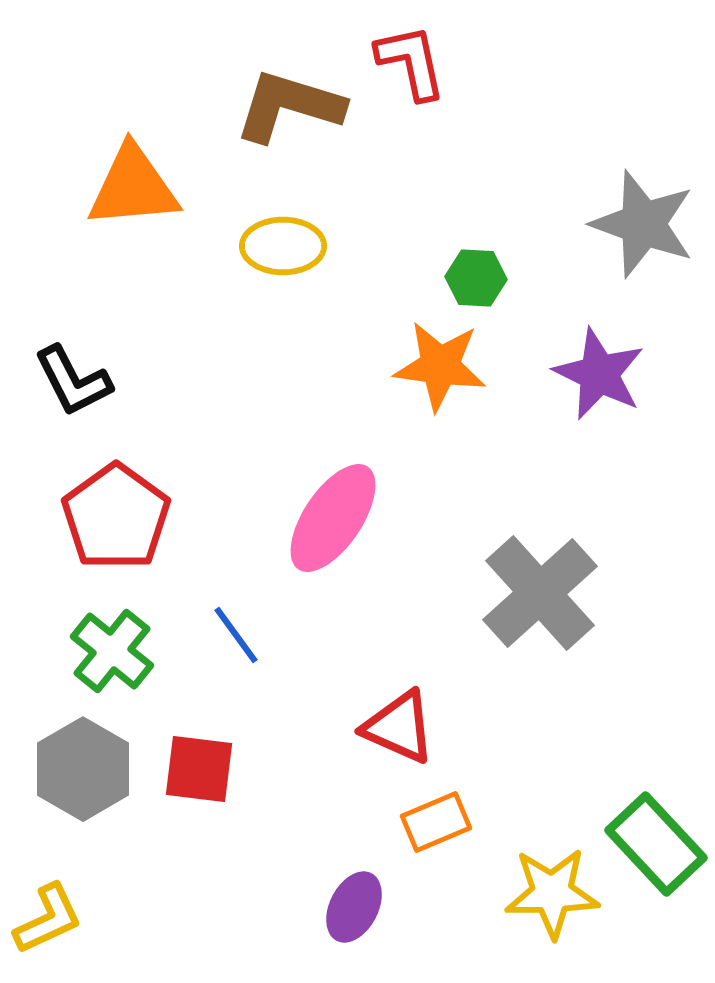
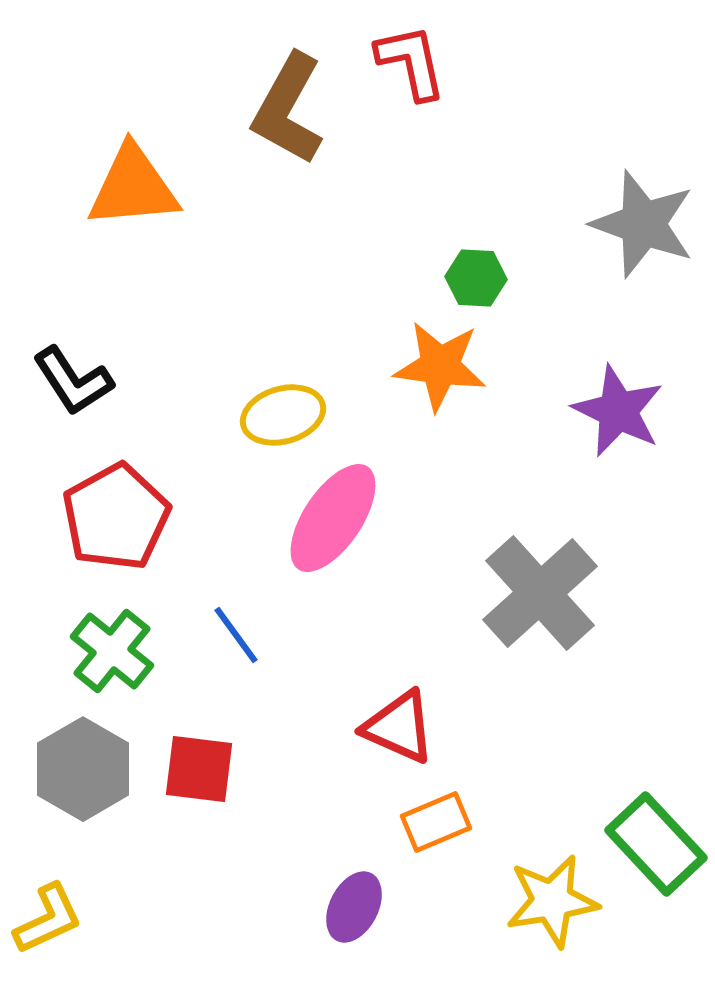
brown L-shape: moved 1 px left, 3 px down; rotated 78 degrees counterclockwise
yellow ellipse: moved 169 px down; rotated 16 degrees counterclockwise
purple star: moved 19 px right, 37 px down
black L-shape: rotated 6 degrees counterclockwise
red pentagon: rotated 7 degrees clockwise
yellow star: moved 8 px down; rotated 8 degrees counterclockwise
